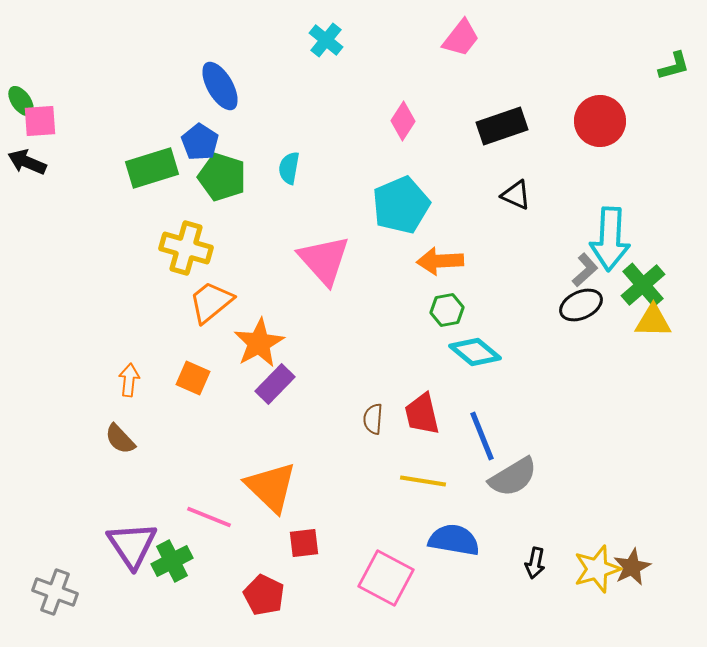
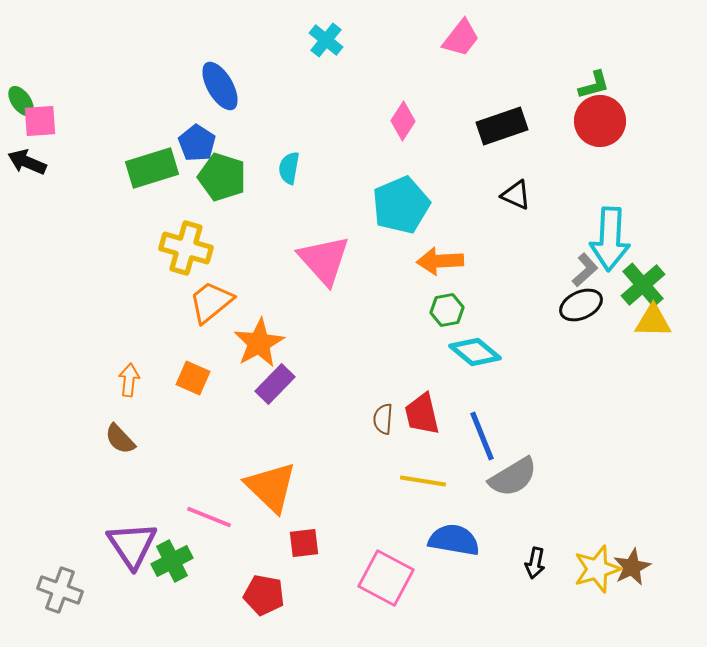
green L-shape at (674, 66): moved 80 px left, 19 px down
blue pentagon at (200, 142): moved 3 px left, 1 px down
brown semicircle at (373, 419): moved 10 px right
gray cross at (55, 592): moved 5 px right, 2 px up
red pentagon at (264, 595): rotated 15 degrees counterclockwise
